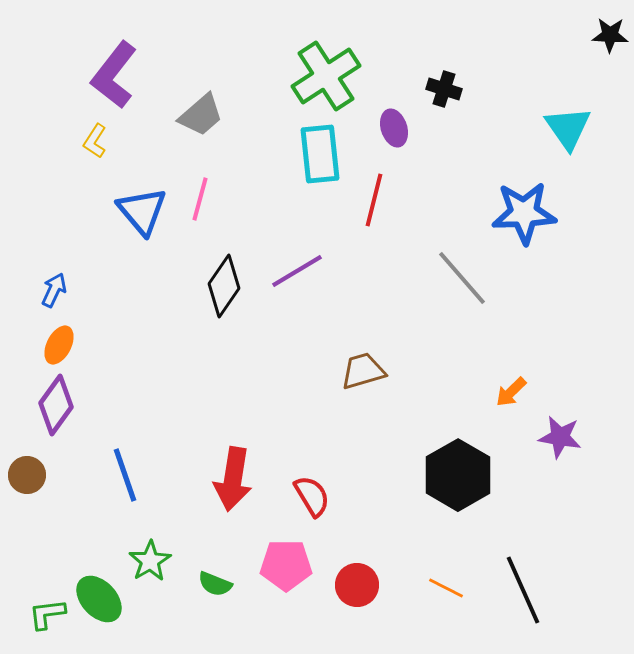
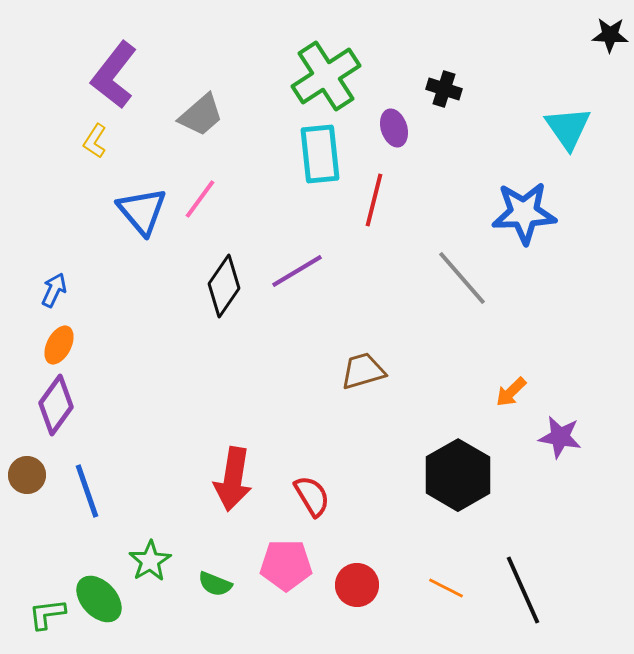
pink line: rotated 21 degrees clockwise
blue line: moved 38 px left, 16 px down
